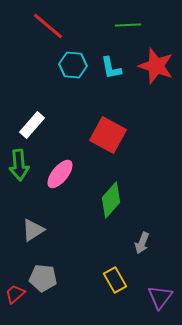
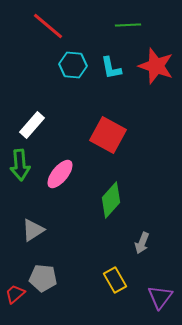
green arrow: moved 1 px right
